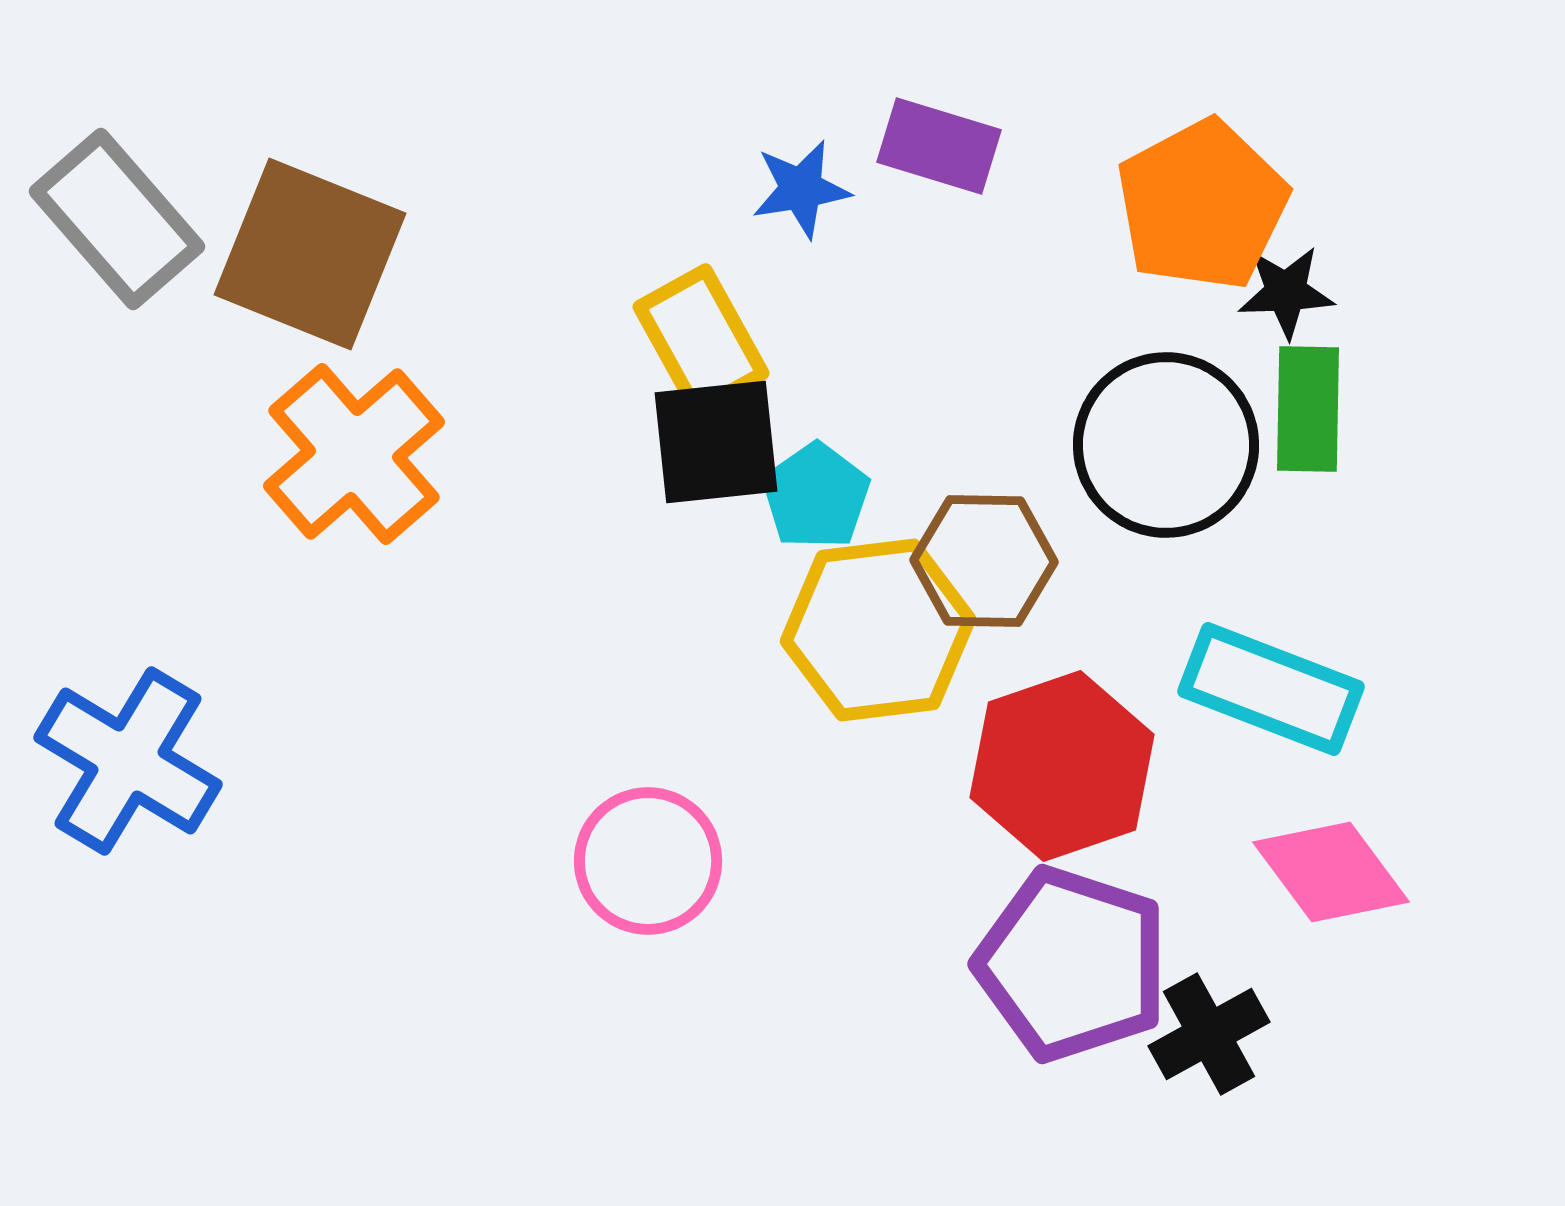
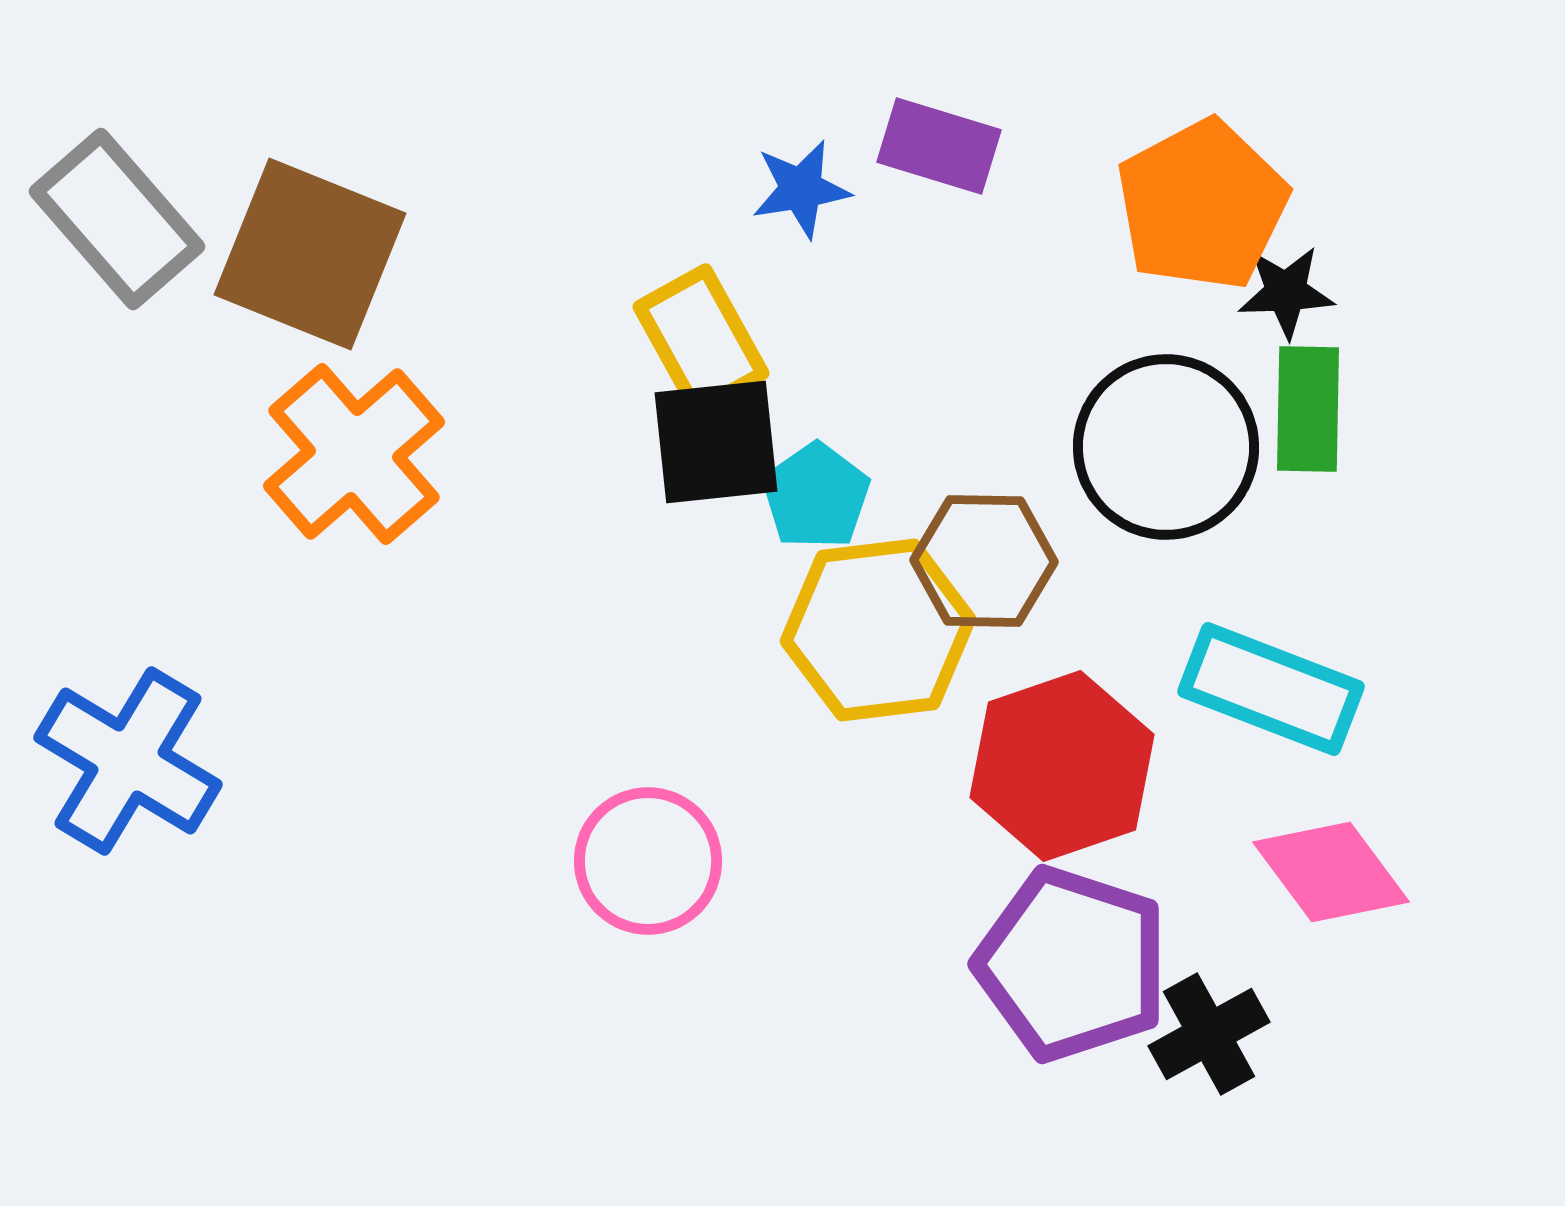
black circle: moved 2 px down
